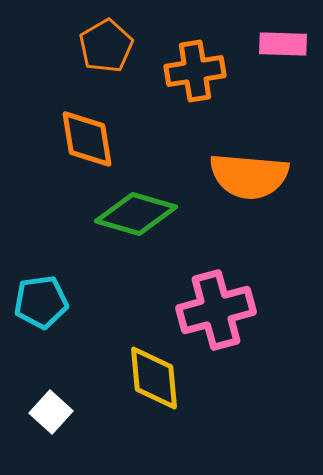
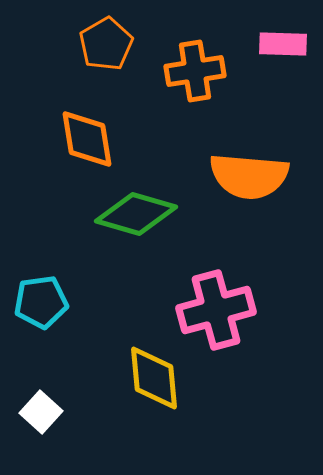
orange pentagon: moved 2 px up
white square: moved 10 px left
